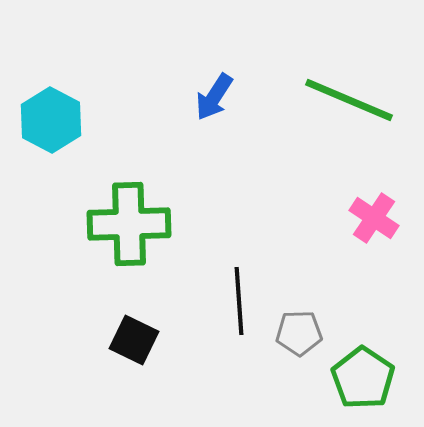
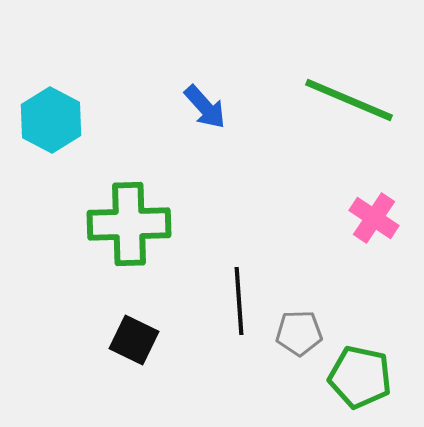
blue arrow: moved 9 px left, 10 px down; rotated 75 degrees counterclockwise
green pentagon: moved 3 px left, 1 px up; rotated 22 degrees counterclockwise
